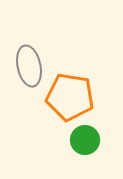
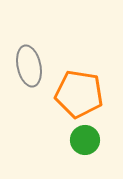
orange pentagon: moved 9 px right, 3 px up
